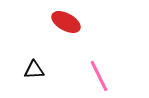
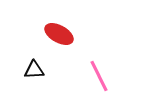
red ellipse: moved 7 px left, 12 px down
